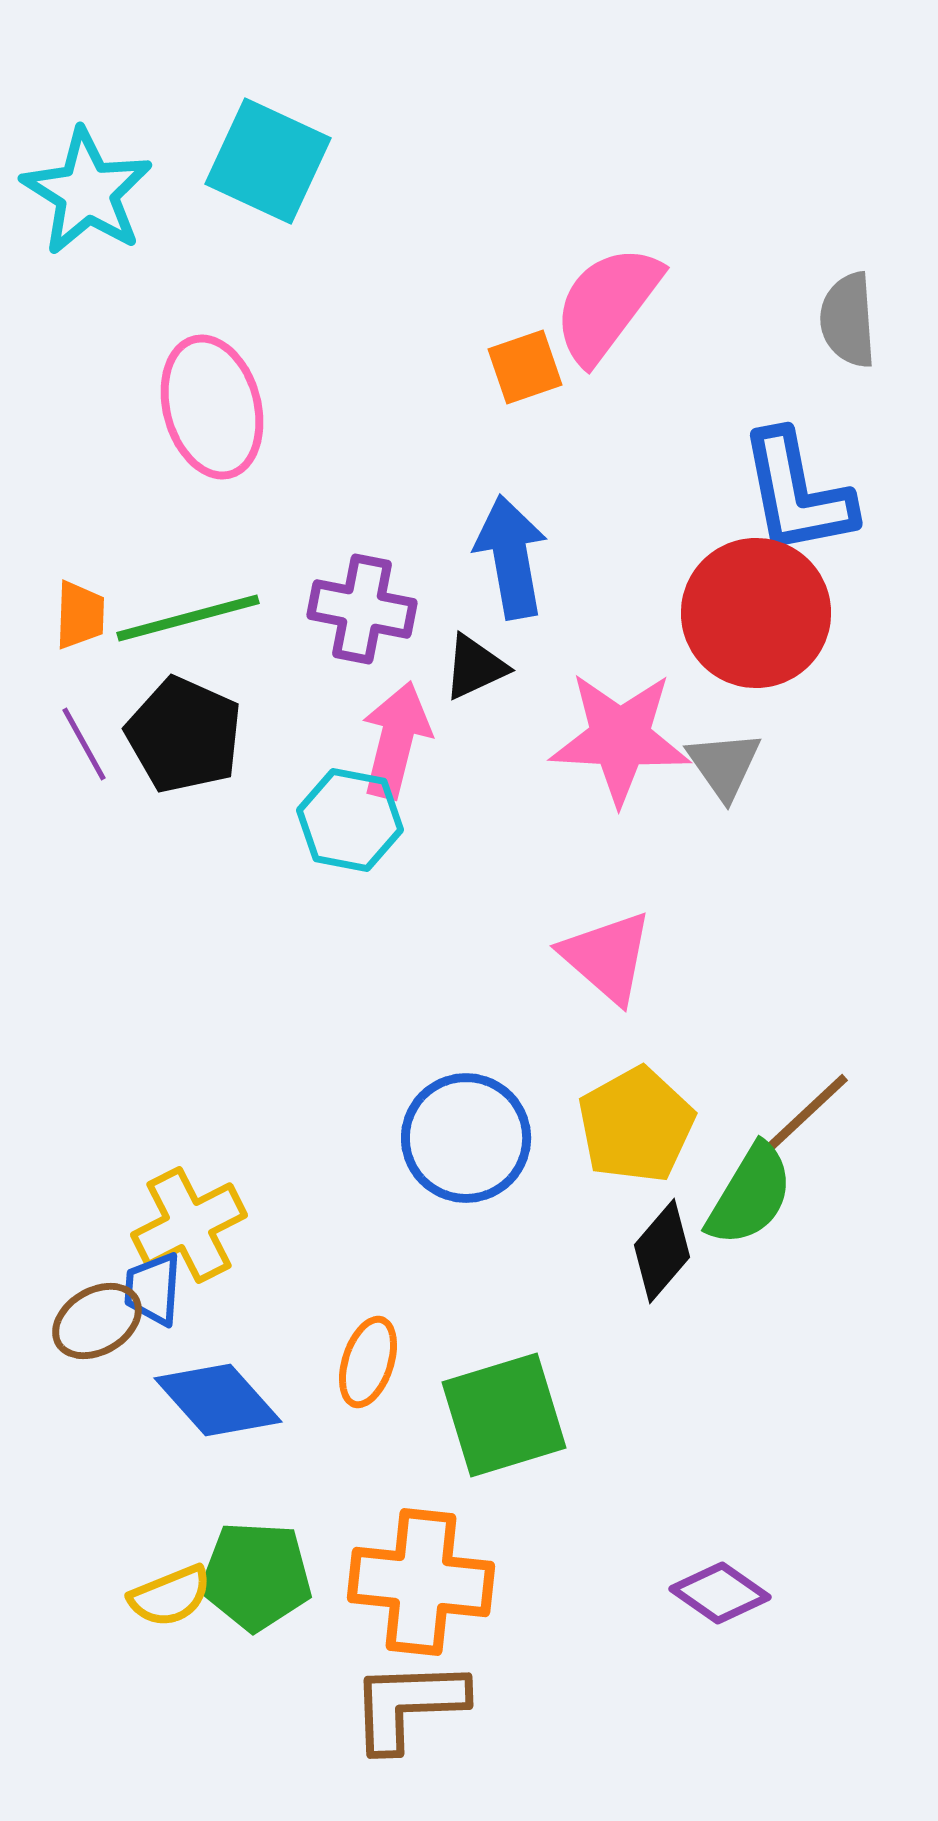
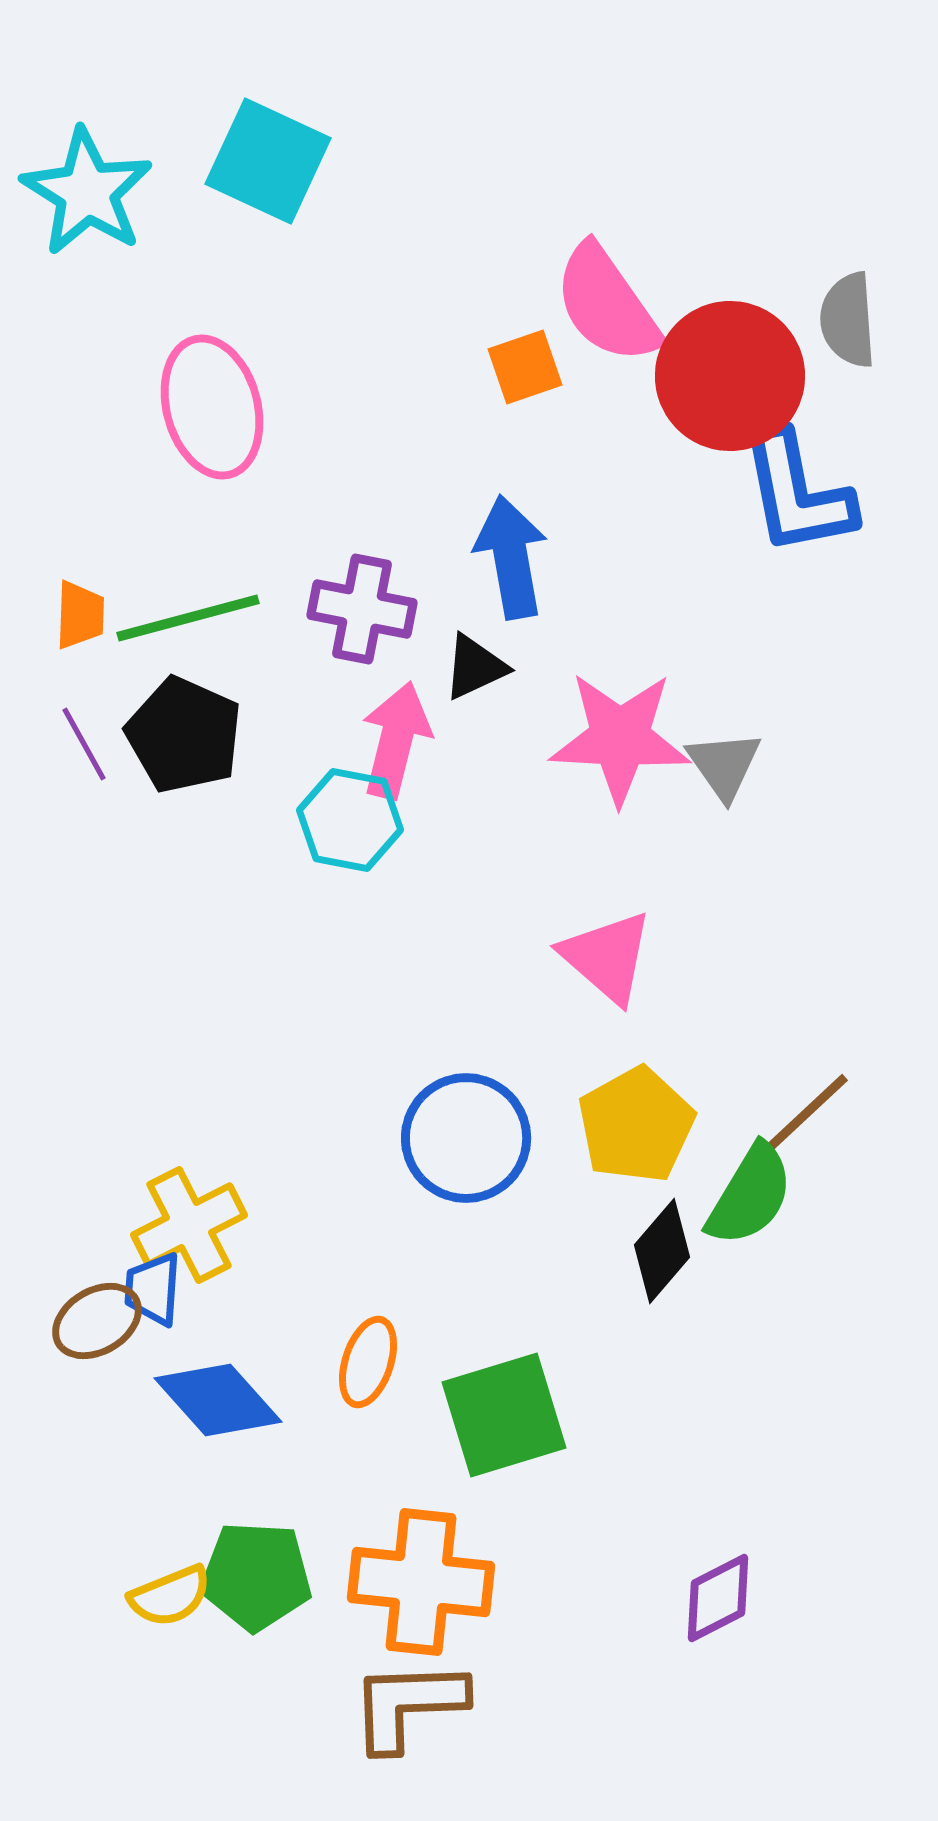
pink semicircle: rotated 72 degrees counterclockwise
red circle: moved 26 px left, 237 px up
purple diamond: moved 2 px left, 5 px down; rotated 62 degrees counterclockwise
